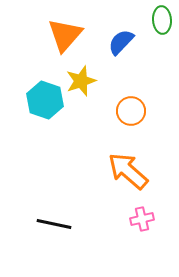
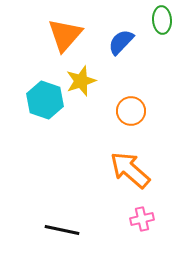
orange arrow: moved 2 px right, 1 px up
black line: moved 8 px right, 6 px down
